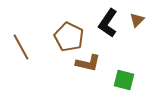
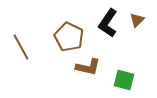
brown L-shape: moved 4 px down
